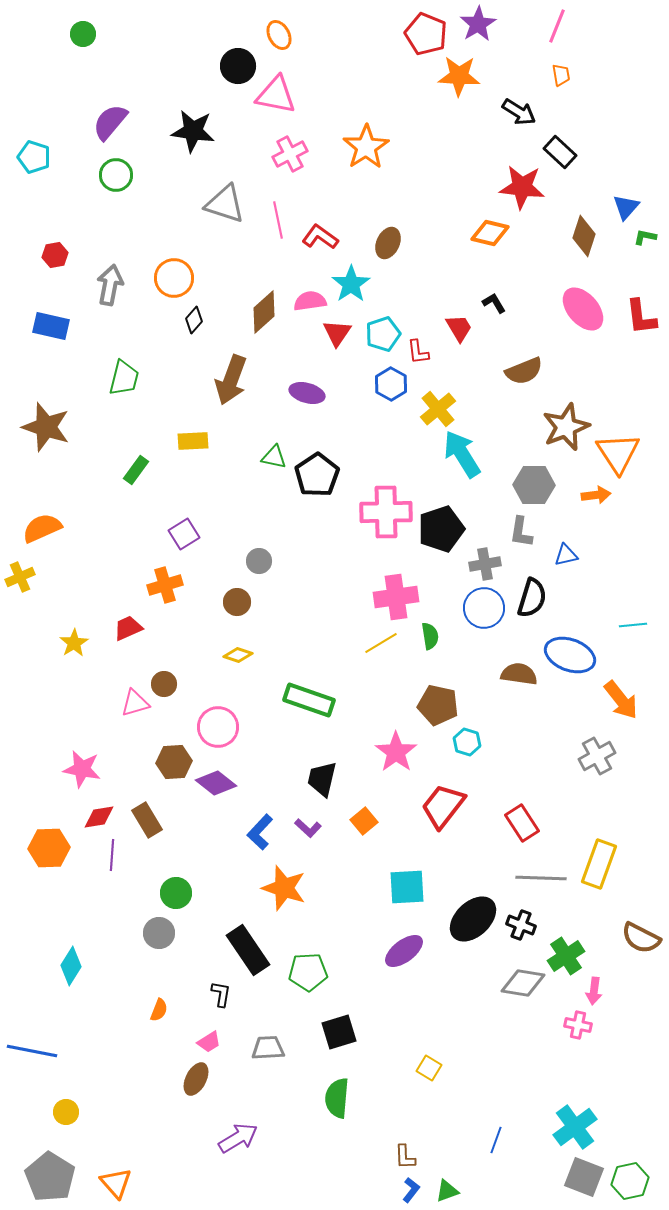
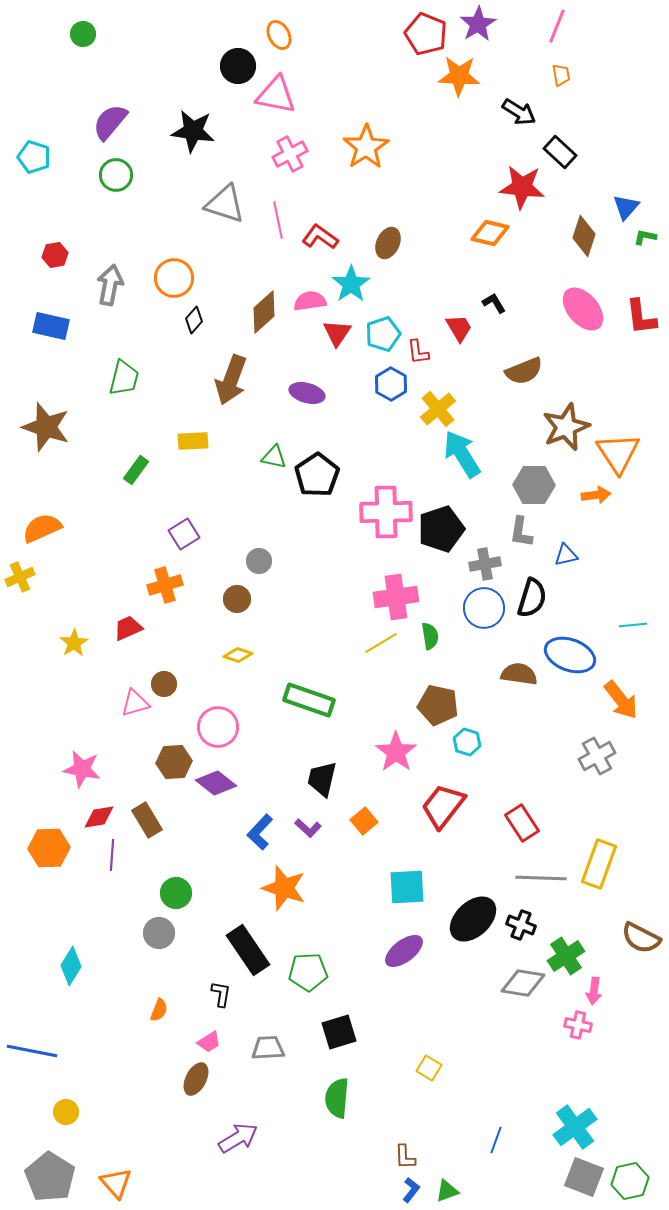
brown circle at (237, 602): moved 3 px up
